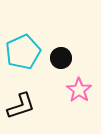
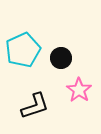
cyan pentagon: moved 2 px up
black L-shape: moved 14 px right
